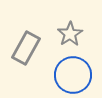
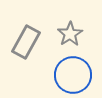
gray rectangle: moved 6 px up
